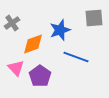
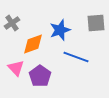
gray square: moved 2 px right, 5 px down
